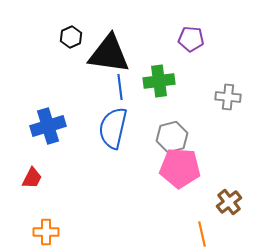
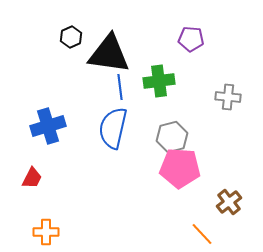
orange line: rotated 30 degrees counterclockwise
